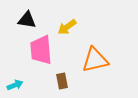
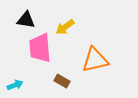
black triangle: moved 1 px left
yellow arrow: moved 2 px left
pink trapezoid: moved 1 px left, 2 px up
brown rectangle: rotated 49 degrees counterclockwise
